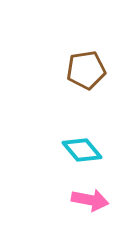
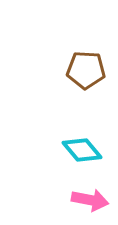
brown pentagon: rotated 12 degrees clockwise
